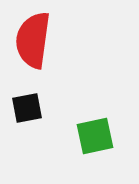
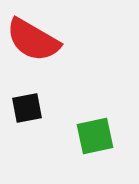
red semicircle: rotated 68 degrees counterclockwise
